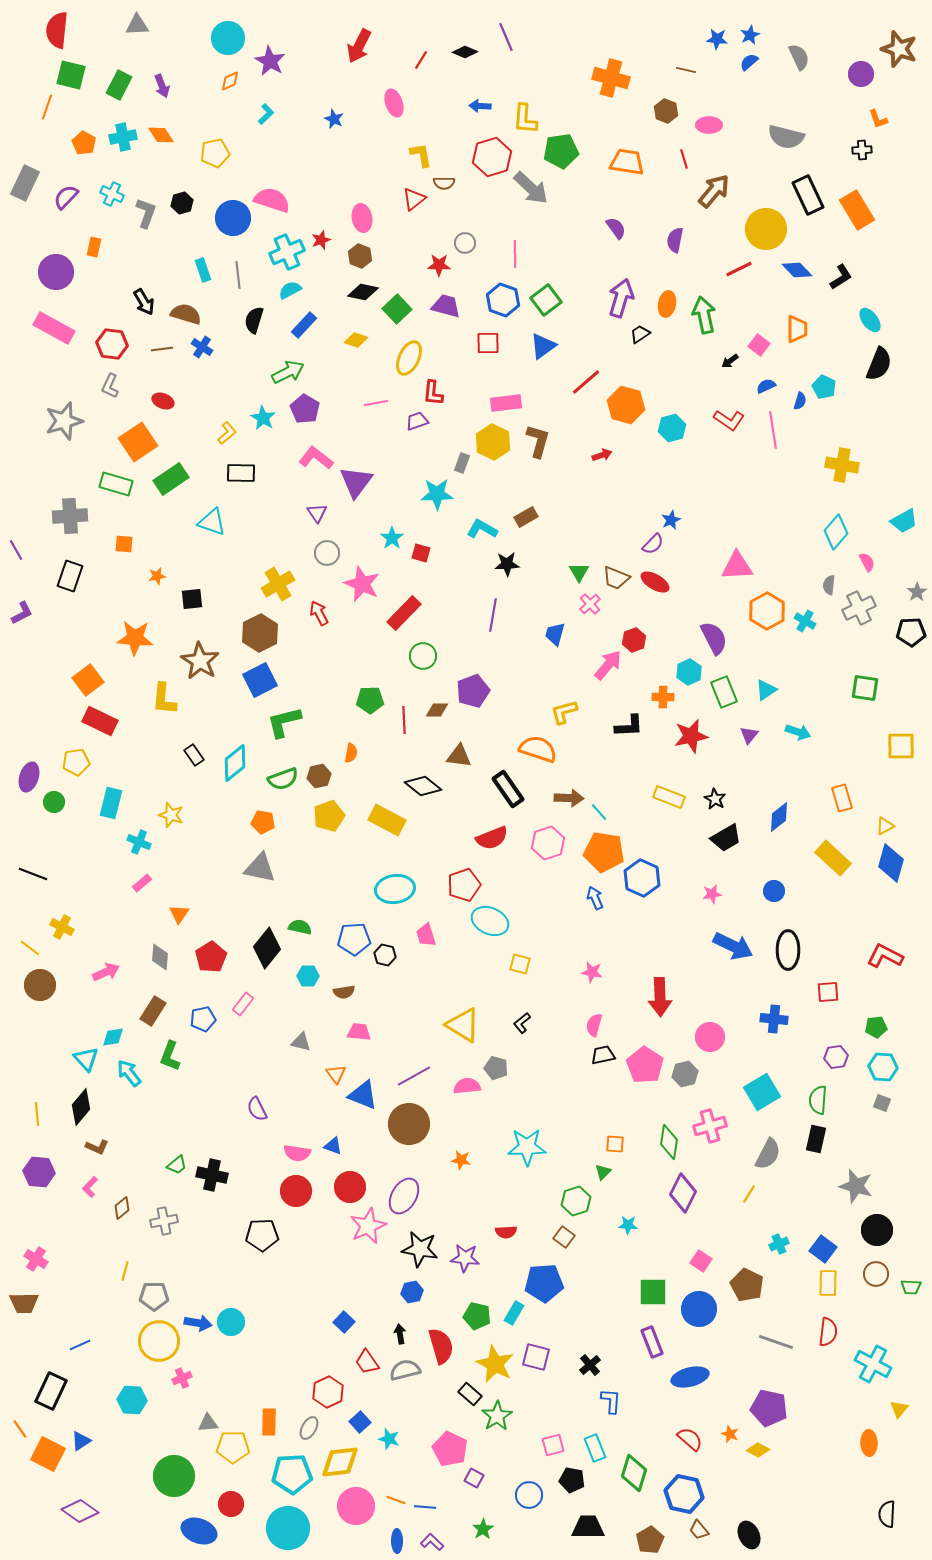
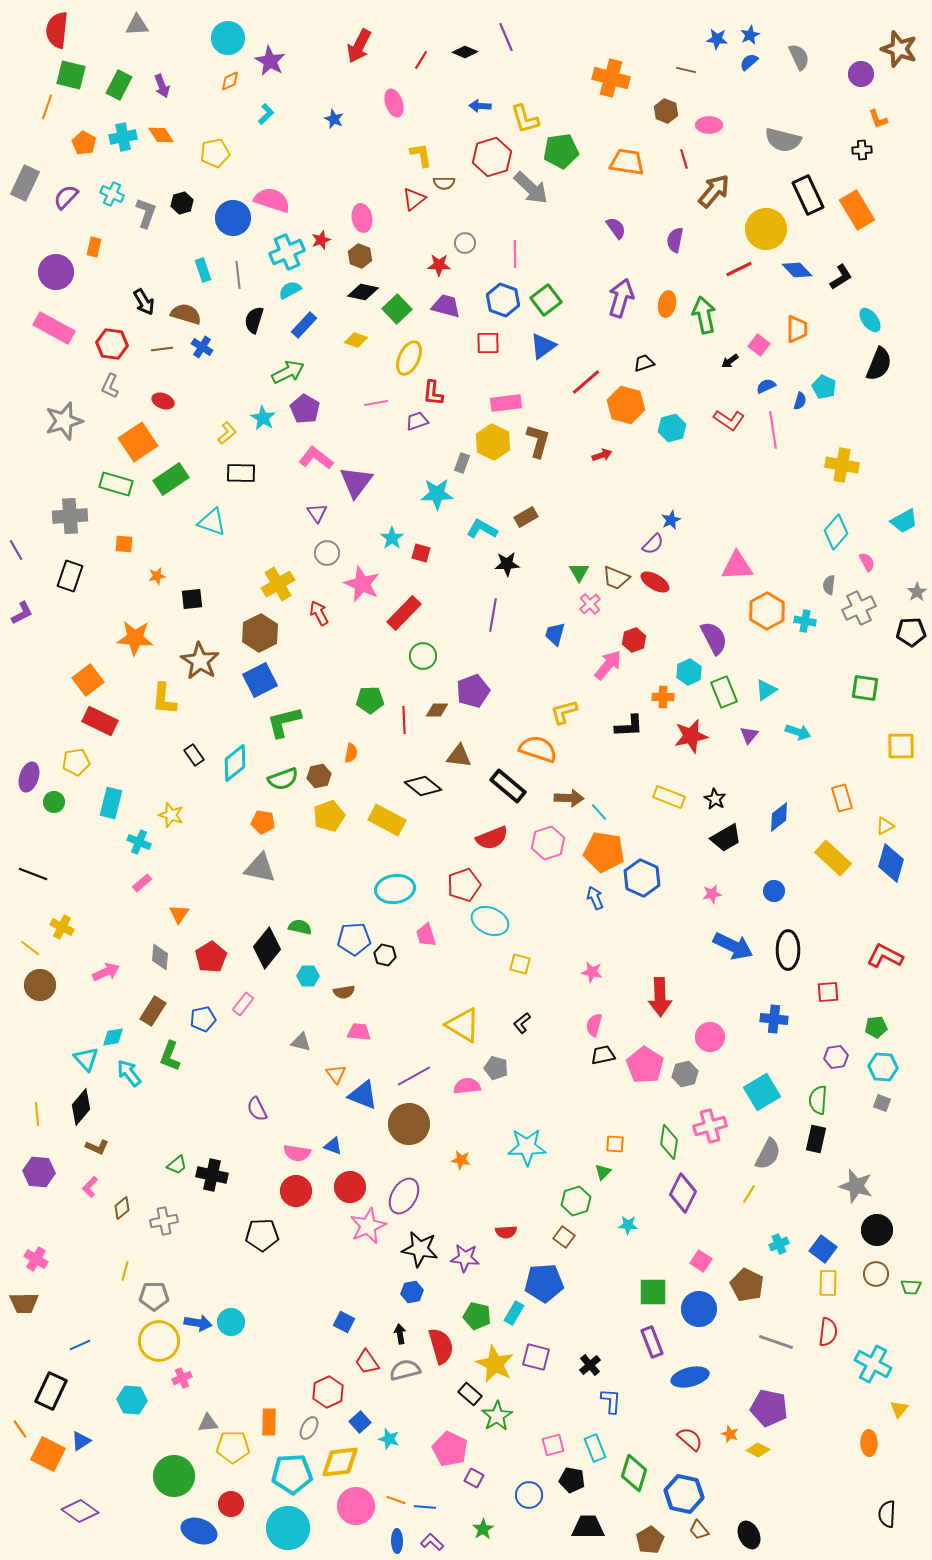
yellow L-shape at (525, 119): rotated 20 degrees counterclockwise
gray semicircle at (786, 137): moved 3 px left, 3 px down
black trapezoid at (640, 334): moved 4 px right, 29 px down; rotated 15 degrees clockwise
cyan cross at (805, 621): rotated 20 degrees counterclockwise
black rectangle at (508, 789): moved 3 px up; rotated 15 degrees counterclockwise
blue square at (344, 1322): rotated 15 degrees counterclockwise
